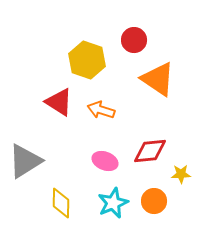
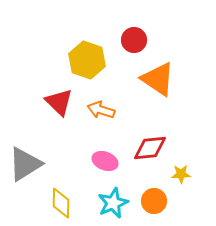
red triangle: rotated 12 degrees clockwise
red diamond: moved 3 px up
gray triangle: moved 3 px down
